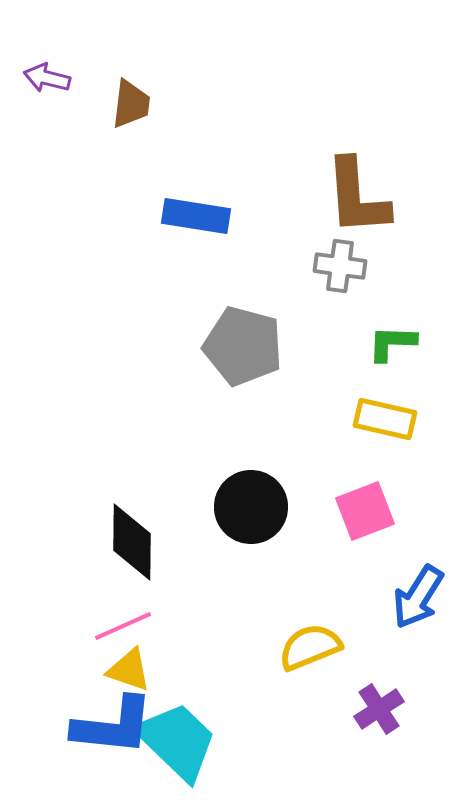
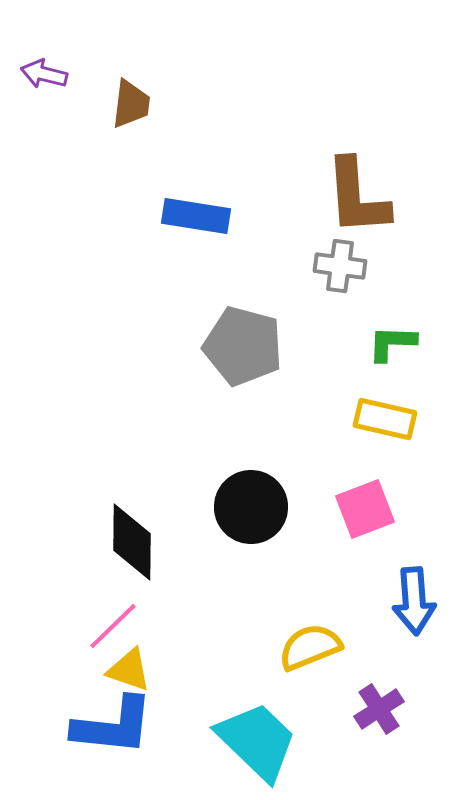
purple arrow: moved 3 px left, 4 px up
pink square: moved 2 px up
blue arrow: moved 4 px left, 4 px down; rotated 36 degrees counterclockwise
pink line: moved 10 px left; rotated 20 degrees counterclockwise
cyan trapezoid: moved 80 px right
